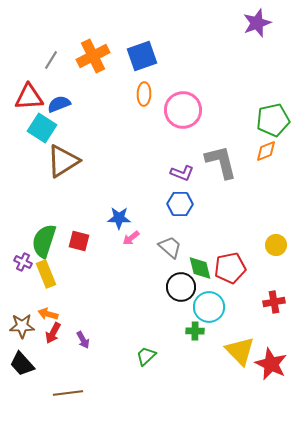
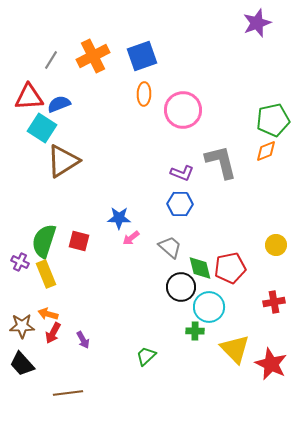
purple cross: moved 3 px left
yellow triangle: moved 5 px left, 2 px up
